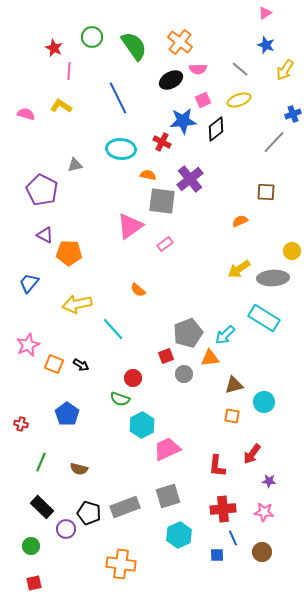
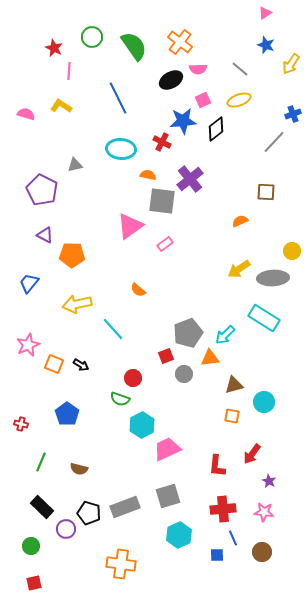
yellow arrow at (285, 70): moved 6 px right, 6 px up
orange pentagon at (69, 253): moved 3 px right, 2 px down
purple star at (269, 481): rotated 24 degrees clockwise
